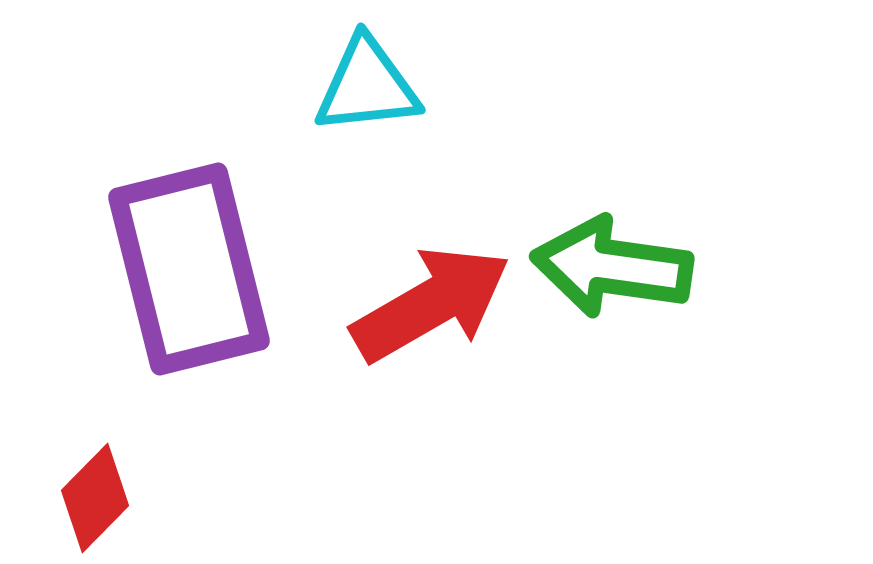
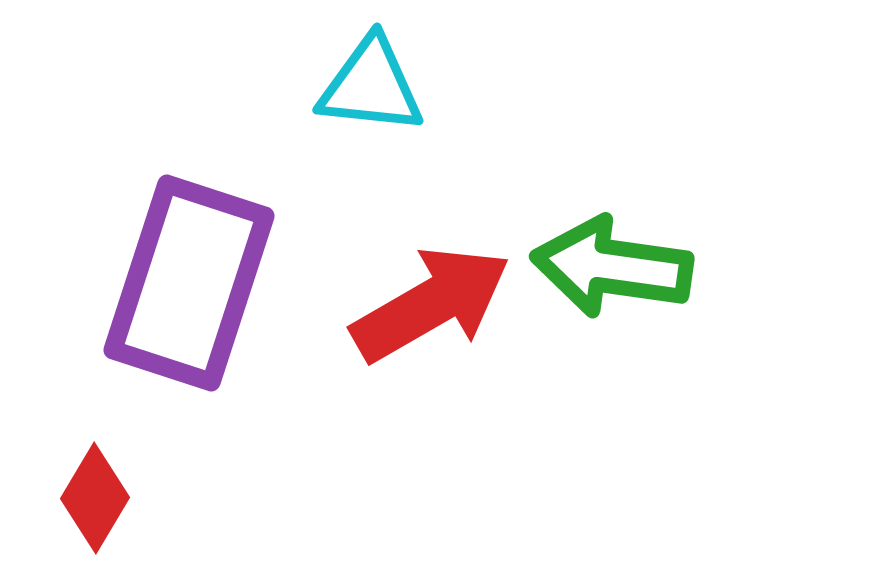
cyan triangle: moved 4 px right; rotated 12 degrees clockwise
purple rectangle: moved 14 px down; rotated 32 degrees clockwise
red diamond: rotated 14 degrees counterclockwise
